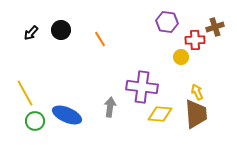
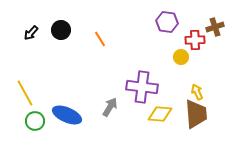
gray arrow: rotated 24 degrees clockwise
